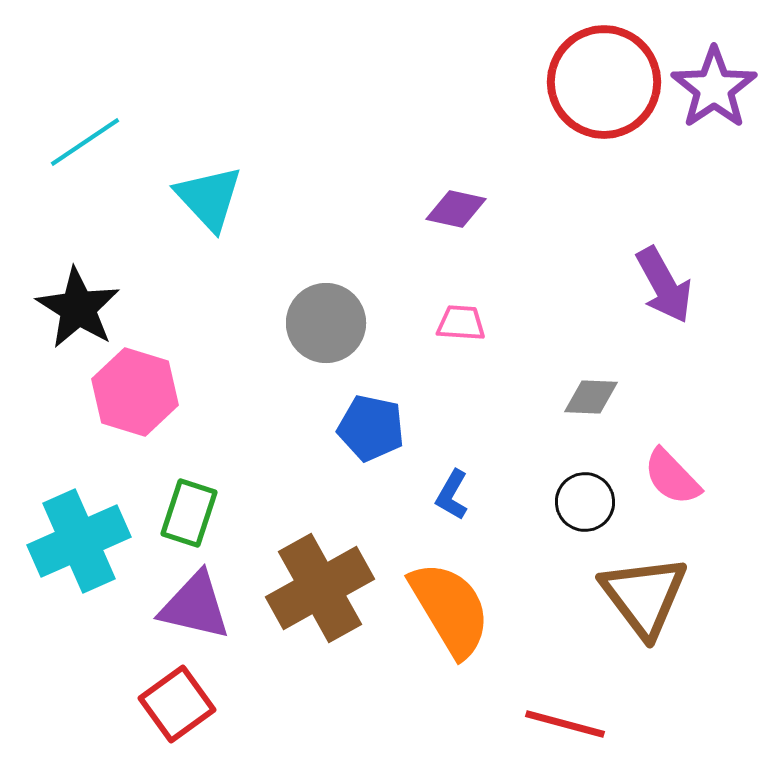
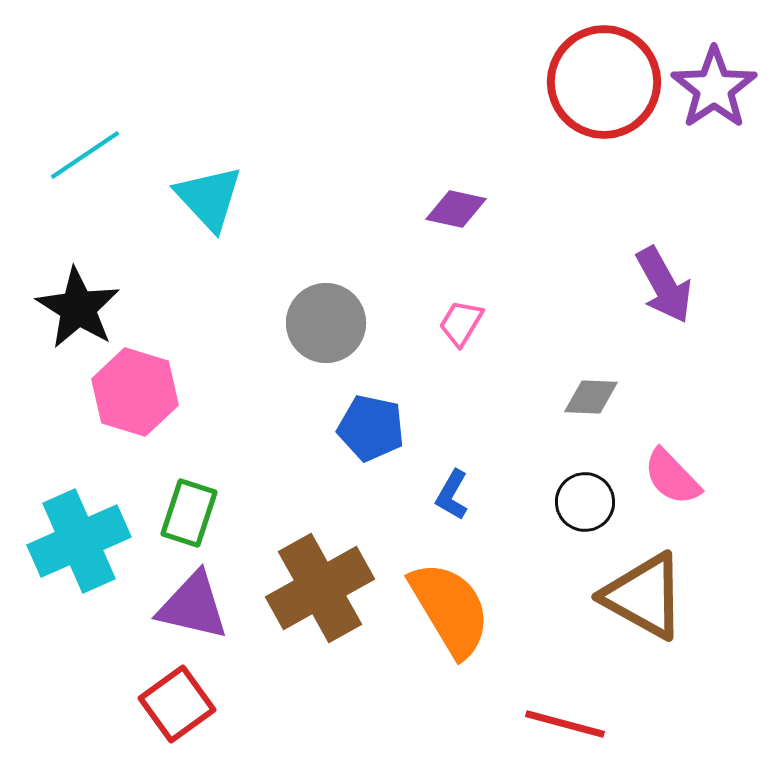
cyan line: moved 13 px down
pink trapezoid: rotated 63 degrees counterclockwise
brown triangle: rotated 24 degrees counterclockwise
purple triangle: moved 2 px left
